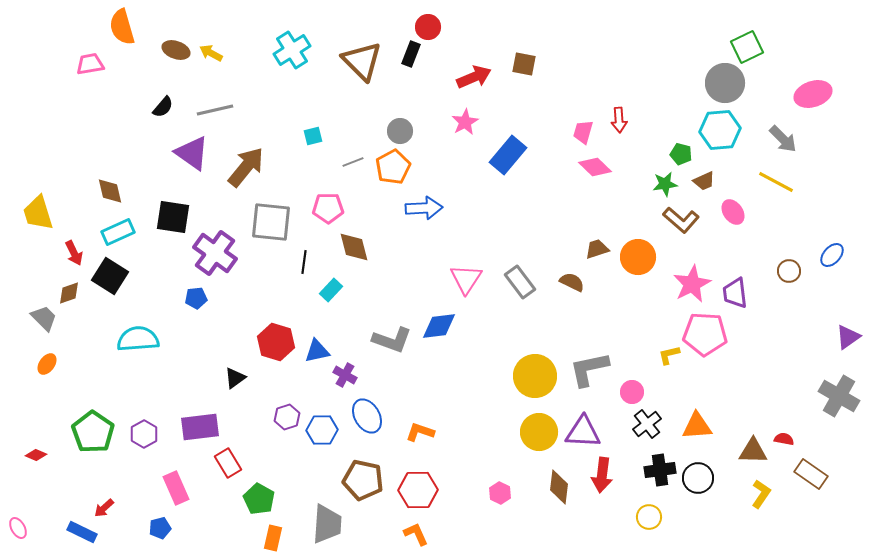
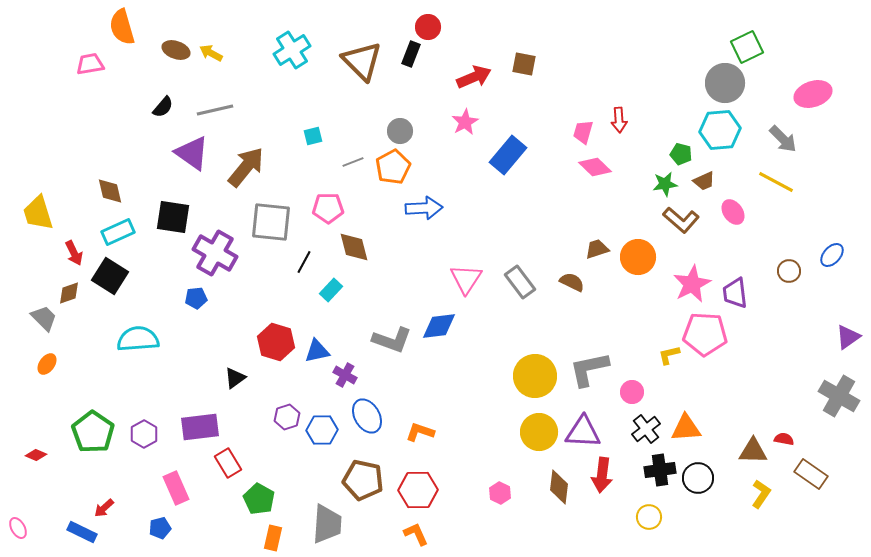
purple cross at (215, 253): rotated 6 degrees counterclockwise
black line at (304, 262): rotated 20 degrees clockwise
black cross at (647, 424): moved 1 px left, 5 px down
orange triangle at (697, 426): moved 11 px left, 2 px down
